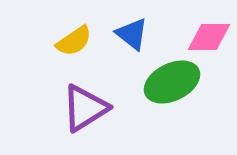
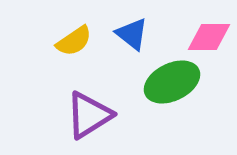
purple triangle: moved 4 px right, 7 px down
